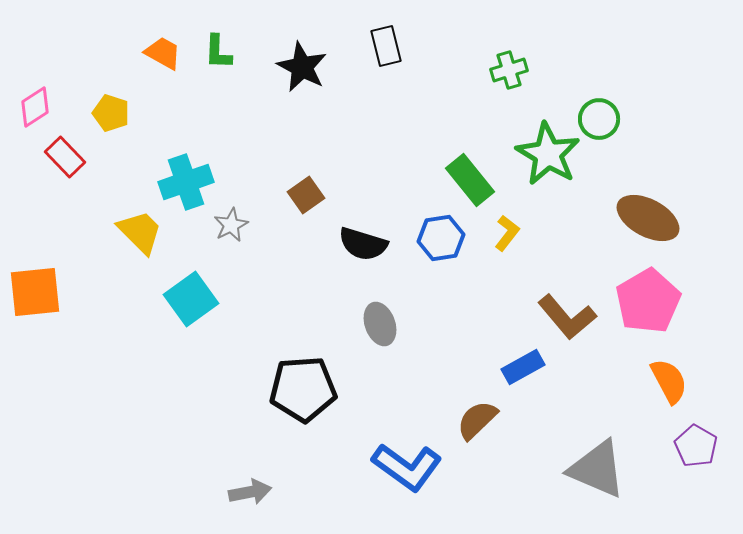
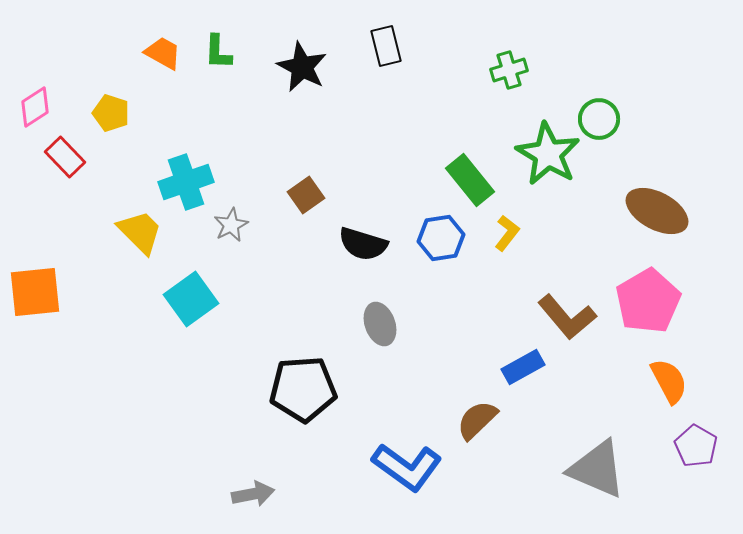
brown ellipse: moved 9 px right, 7 px up
gray arrow: moved 3 px right, 2 px down
